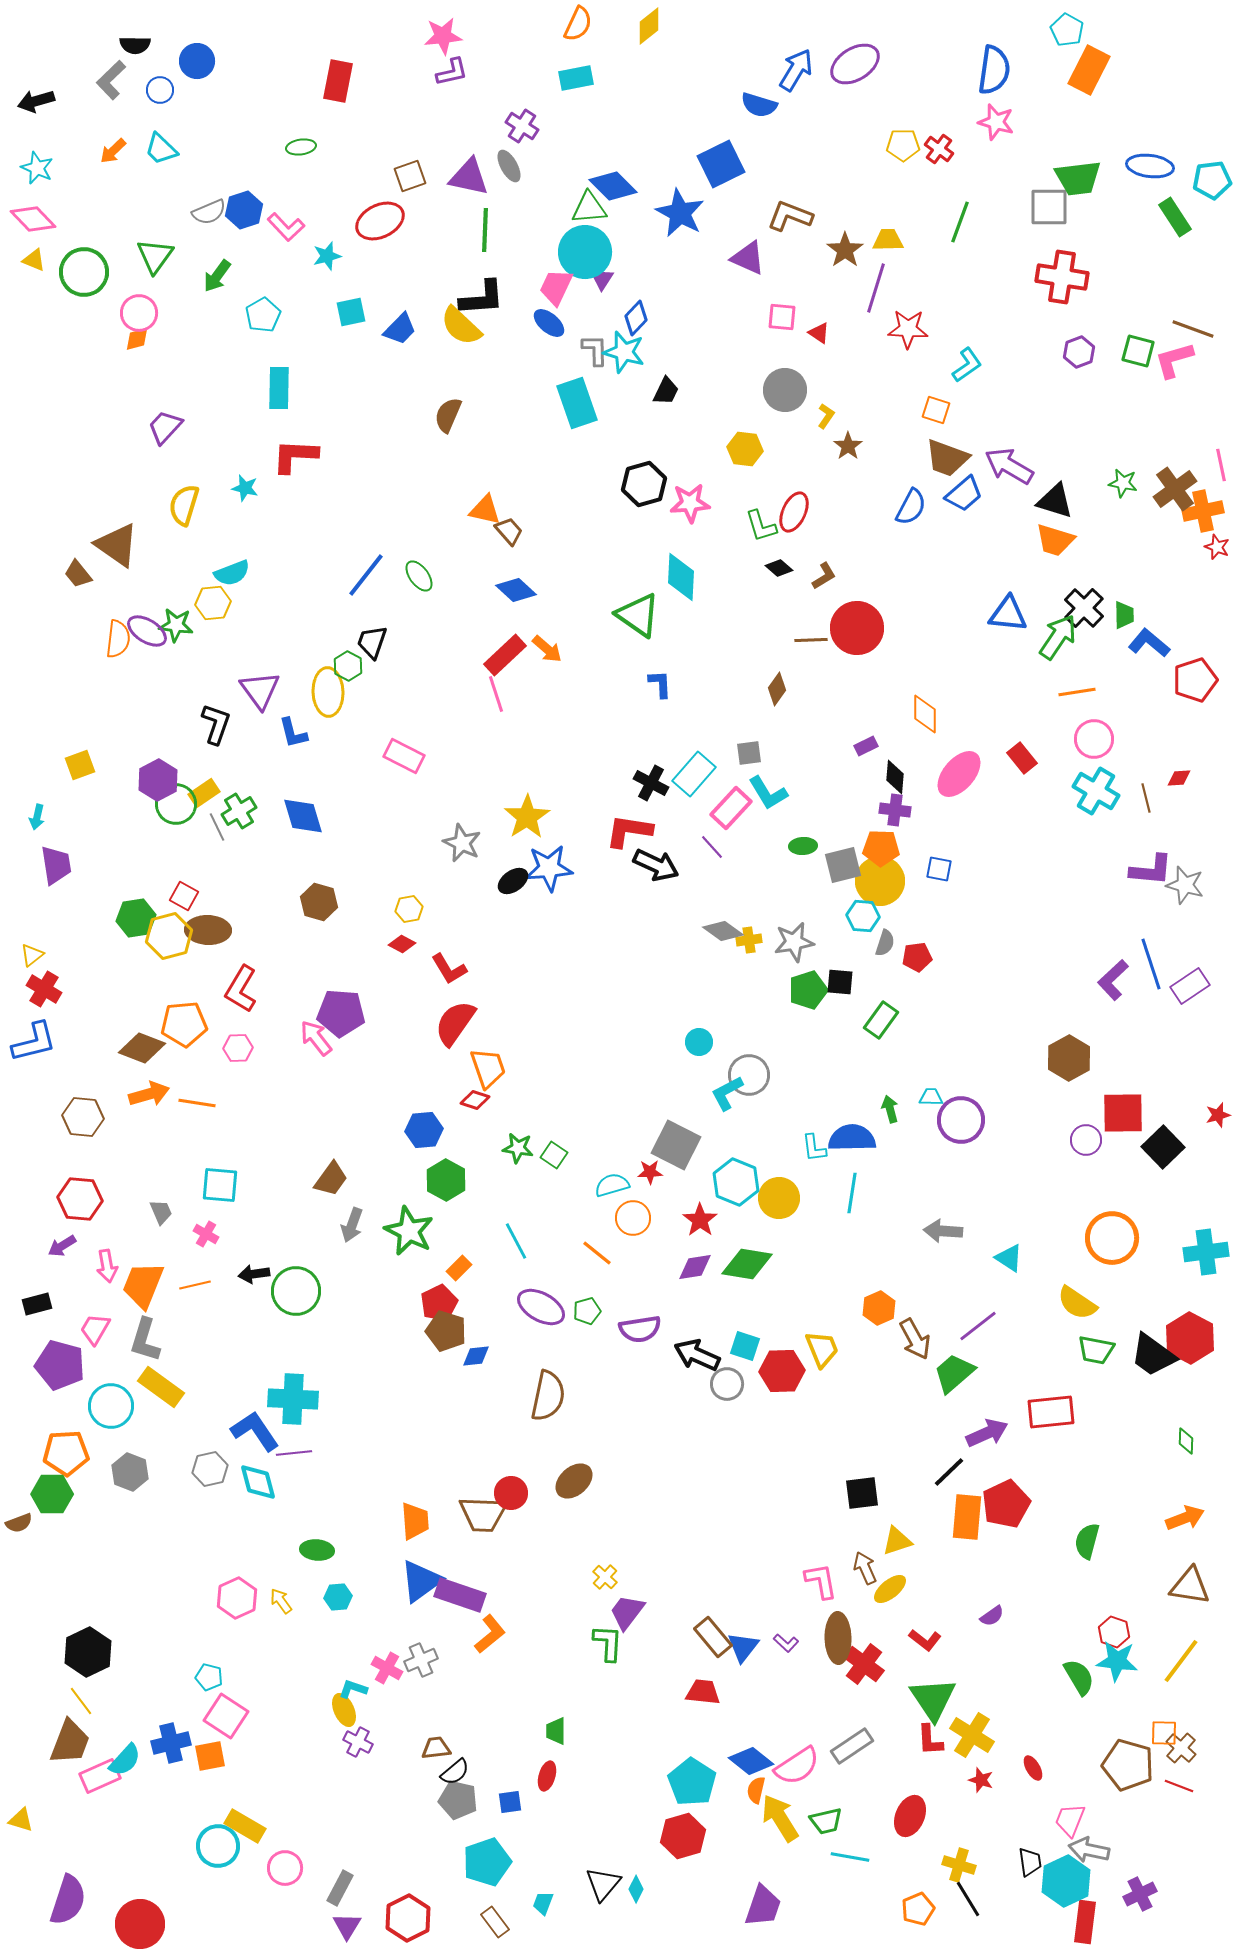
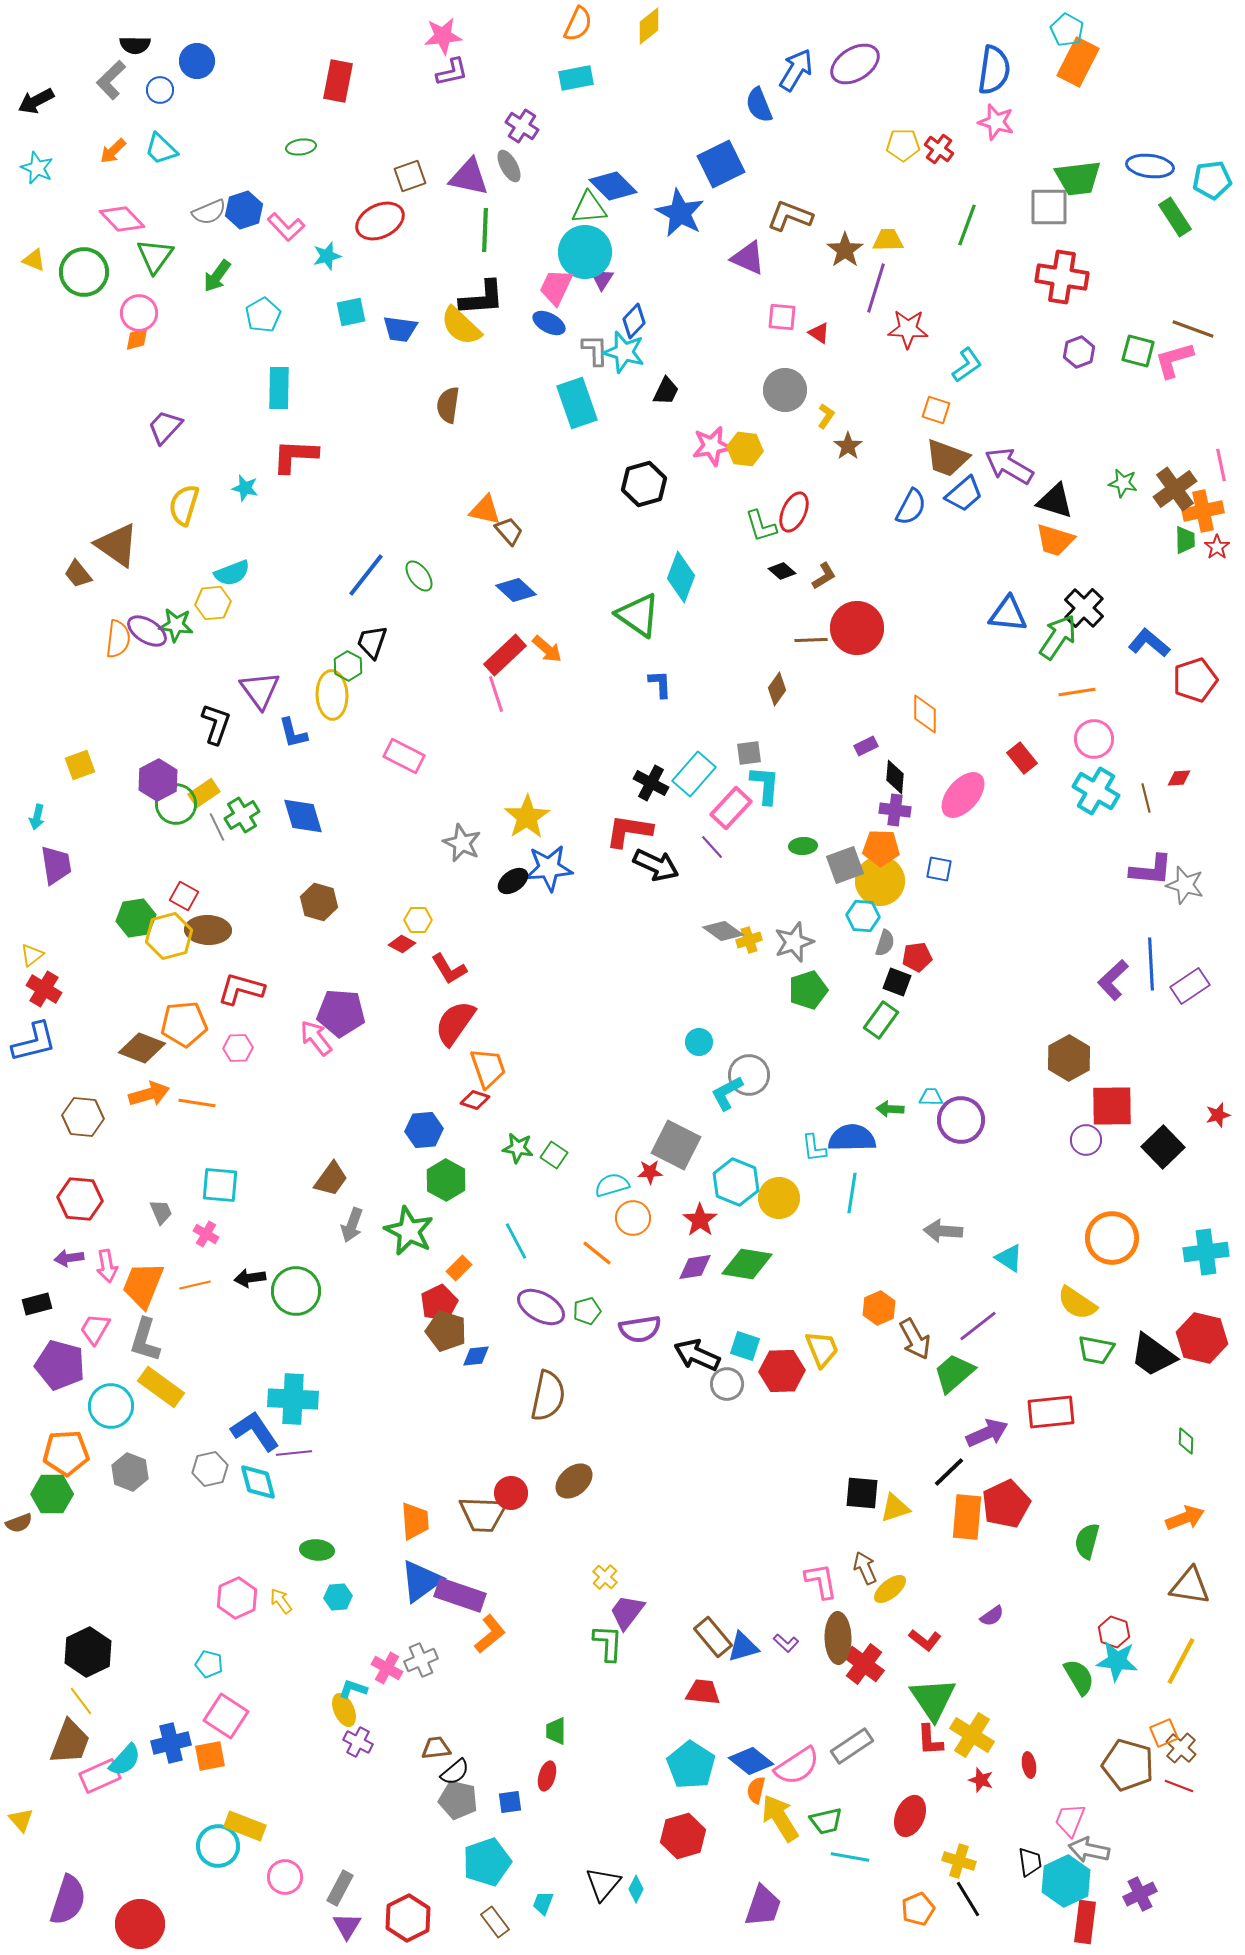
orange rectangle at (1089, 70): moved 11 px left, 8 px up
black arrow at (36, 101): rotated 12 degrees counterclockwise
blue semicircle at (759, 105): rotated 51 degrees clockwise
pink diamond at (33, 219): moved 89 px right
green line at (960, 222): moved 7 px right, 3 px down
blue diamond at (636, 318): moved 2 px left, 3 px down
blue ellipse at (549, 323): rotated 12 degrees counterclockwise
blue trapezoid at (400, 329): rotated 54 degrees clockwise
brown semicircle at (448, 415): moved 10 px up; rotated 15 degrees counterclockwise
pink star at (690, 503): moved 22 px right, 57 px up; rotated 6 degrees counterclockwise
red star at (1217, 547): rotated 15 degrees clockwise
black diamond at (779, 568): moved 3 px right, 3 px down
cyan diamond at (681, 577): rotated 18 degrees clockwise
green trapezoid at (1124, 615): moved 61 px right, 75 px up
yellow ellipse at (328, 692): moved 4 px right, 3 px down
pink ellipse at (959, 774): moved 4 px right, 21 px down
cyan L-shape at (768, 793): moved 3 px left, 8 px up; rotated 144 degrees counterclockwise
green cross at (239, 811): moved 3 px right, 4 px down
gray square at (843, 865): moved 2 px right; rotated 6 degrees counterclockwise
yellow hexagon at (409, 909): moved 9 px right, 11 px down; rotated 12 degrees clockwise
yellow cross at (749, 940): rotated 10 degrees counterclockwise
gray star at (794, 942): rotated 9 degrees counterclockwise
blue line at (1151, 964): rotated 15 degrees clockwise
black square at (840, 982): moved 57 px right; rotated 16 degrees clockwise
red L-shape at (241, 989): rotated 75 degrees clockwise
green arrow at (890, 1109): rotated 72 degrees counterclockwise
red square at (1123, 1113): moved 11 px left, 7 px up
purple arrow at (62, 1246): moved 7 px right, 12 px down; rotated 24 degrees clockwise
black arrow at (254, 1274): moved 4 px left, 4 px down
red hexagon at (1190, 1338): moved 12 px right; rotated 15 degrees counterclockwise
black square at (862, 1493): rotated 12 degrees clockwise
yellow triangle at (897, 1541): moved 2 px left, 33 px up
blue triangle at (743, 1647): rotated 36 degrees clockwise
yellow line at (1181, 1661): rotated 9 degrees counterclockwise
cyan pentagon at (209, 1677): moved 13 px up
orange square at (1164, 1733): rotated 24 degrees counterclockwise
red ellipse at (1033, 1768): moved 4 px left, 3 px up; rotated 20 degrees clockwise
cyan pentagon at (692, 1782): moved 1 px left, 17 px up
yellow triangle at (21, 1820): rotated 32 degrees clockwise
yellow rectangle at (245, 1826): rotated 9 degrees counterclockwise
yellow cross at (959, 1865): moved 4 px up
pink circle at (285, 1868): moved 9 px down
